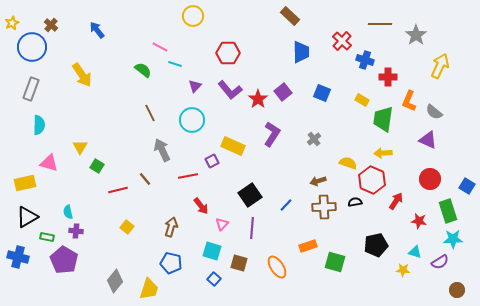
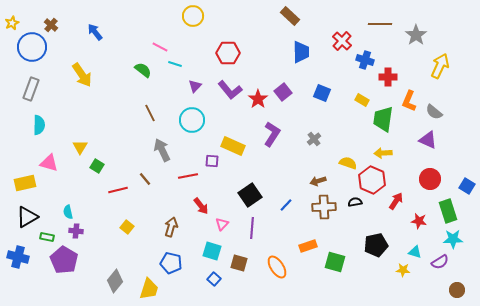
blue arrow at (97, 30): moved 2 px left, 2 px down
purple square at (212, 161): rotated 32 degrees clockwise
